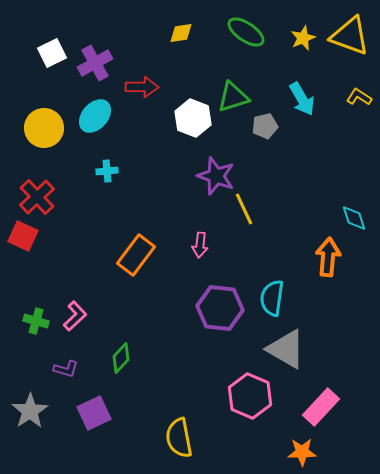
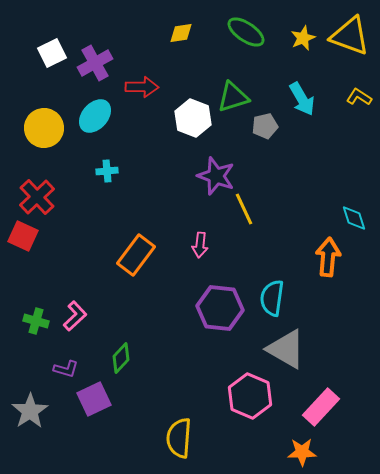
purple square: moved 14 px up
yellow semicircle: rotated 15 degrees clockwise
